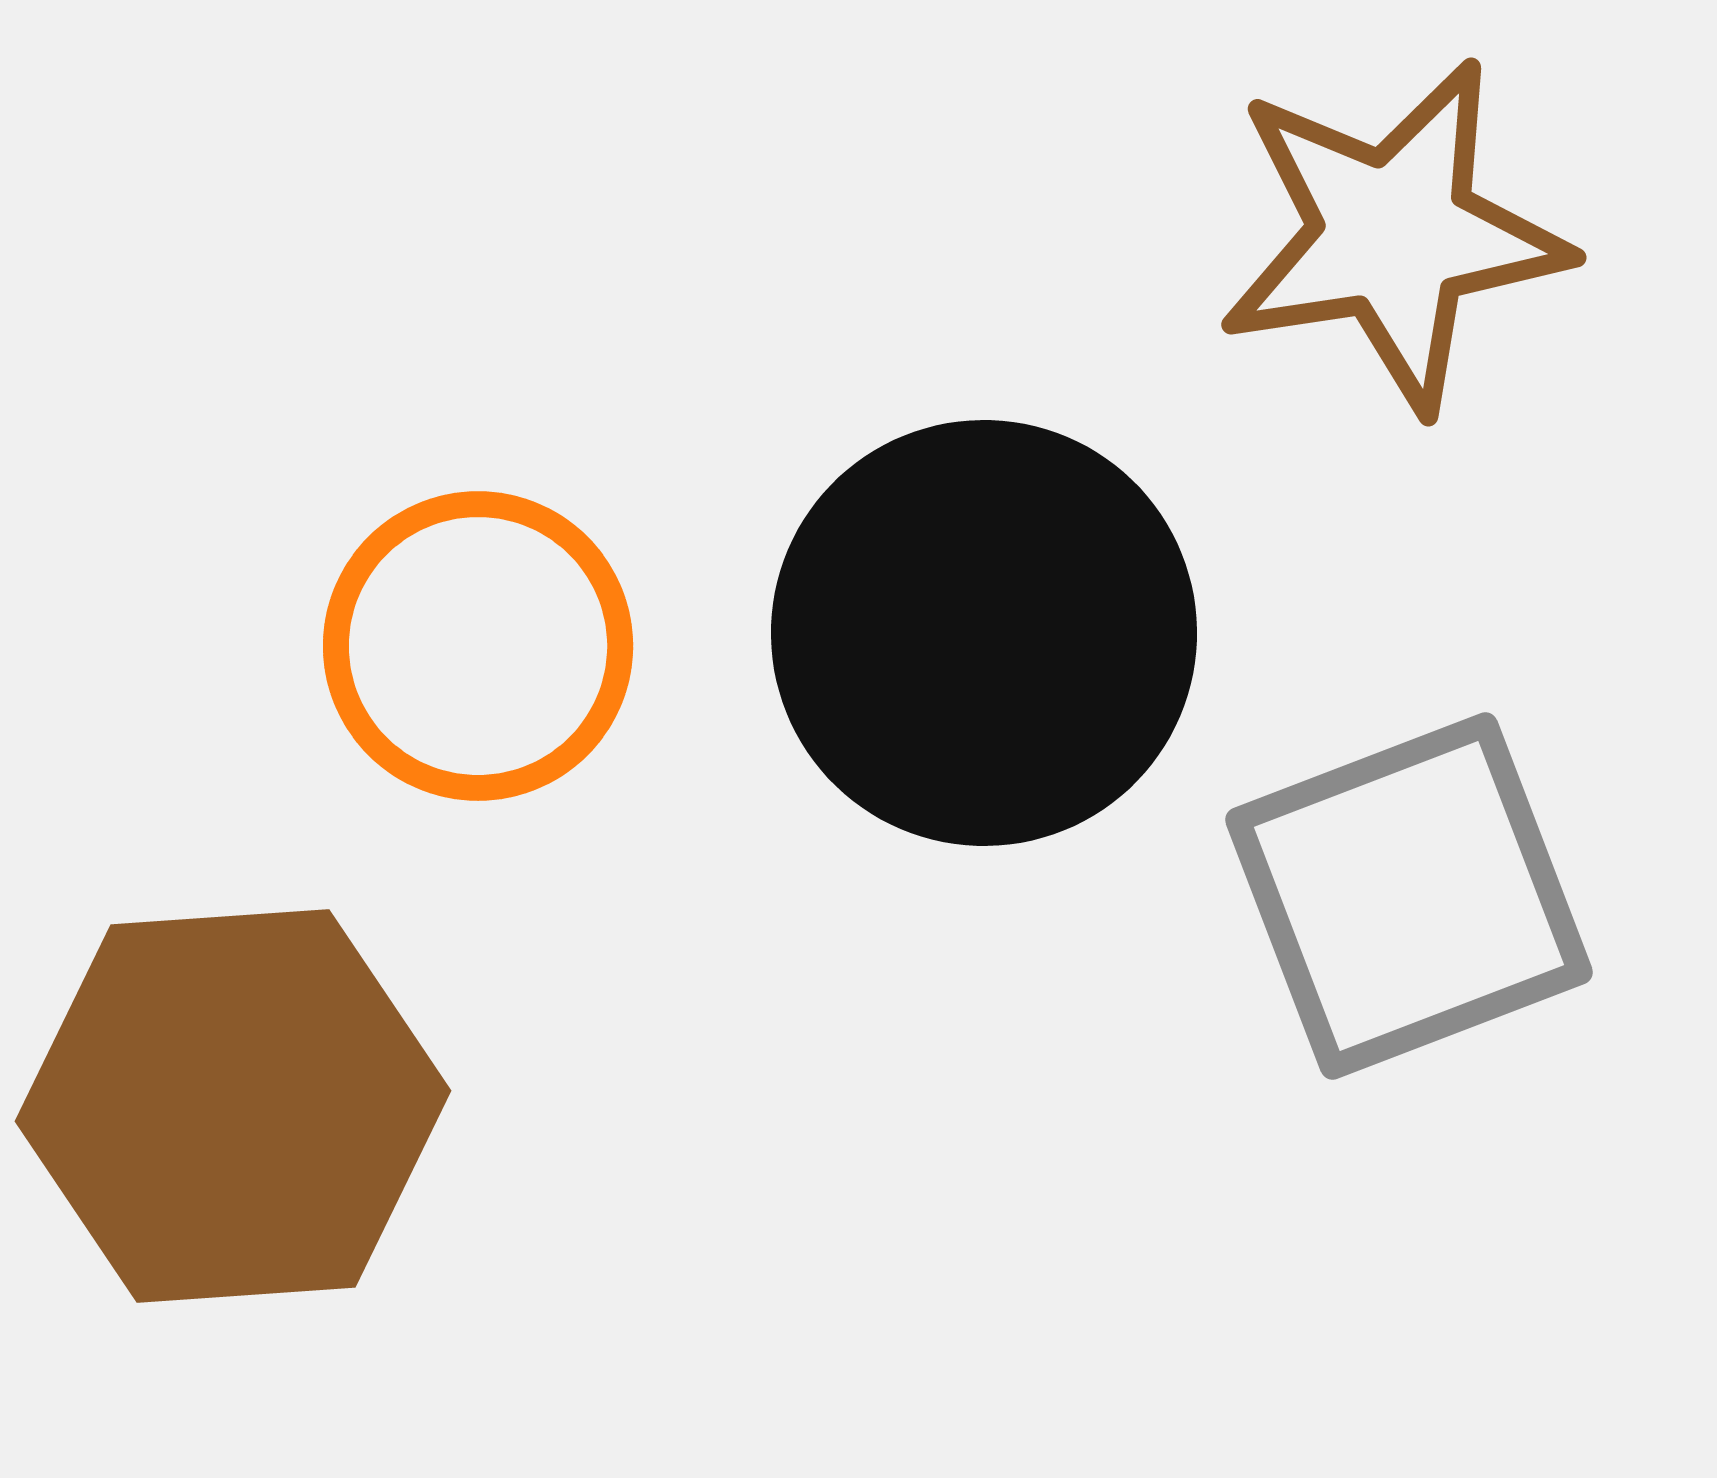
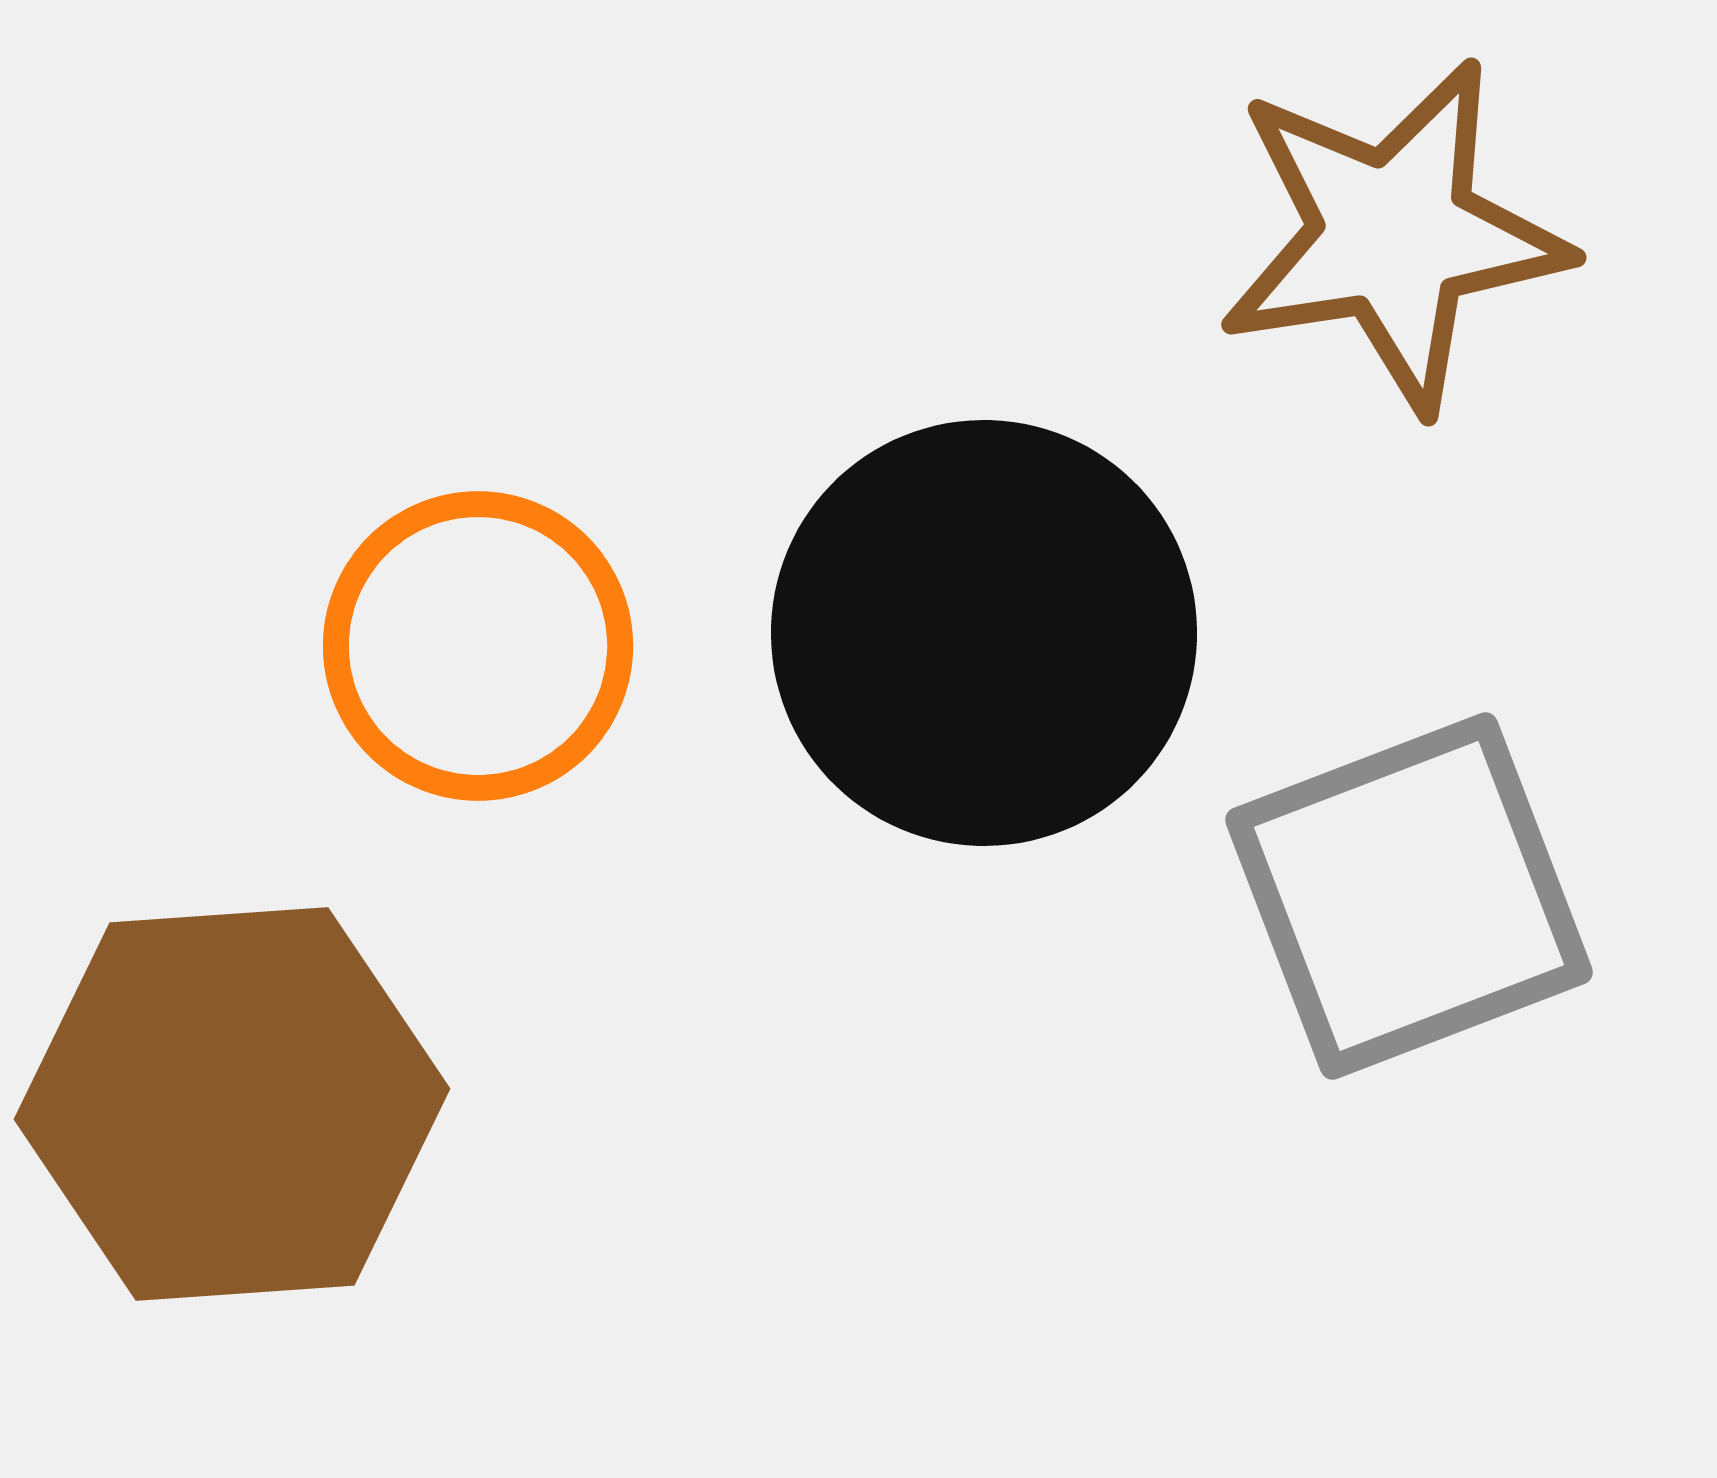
brown hexagon: moved 1 px left, 2 px up
